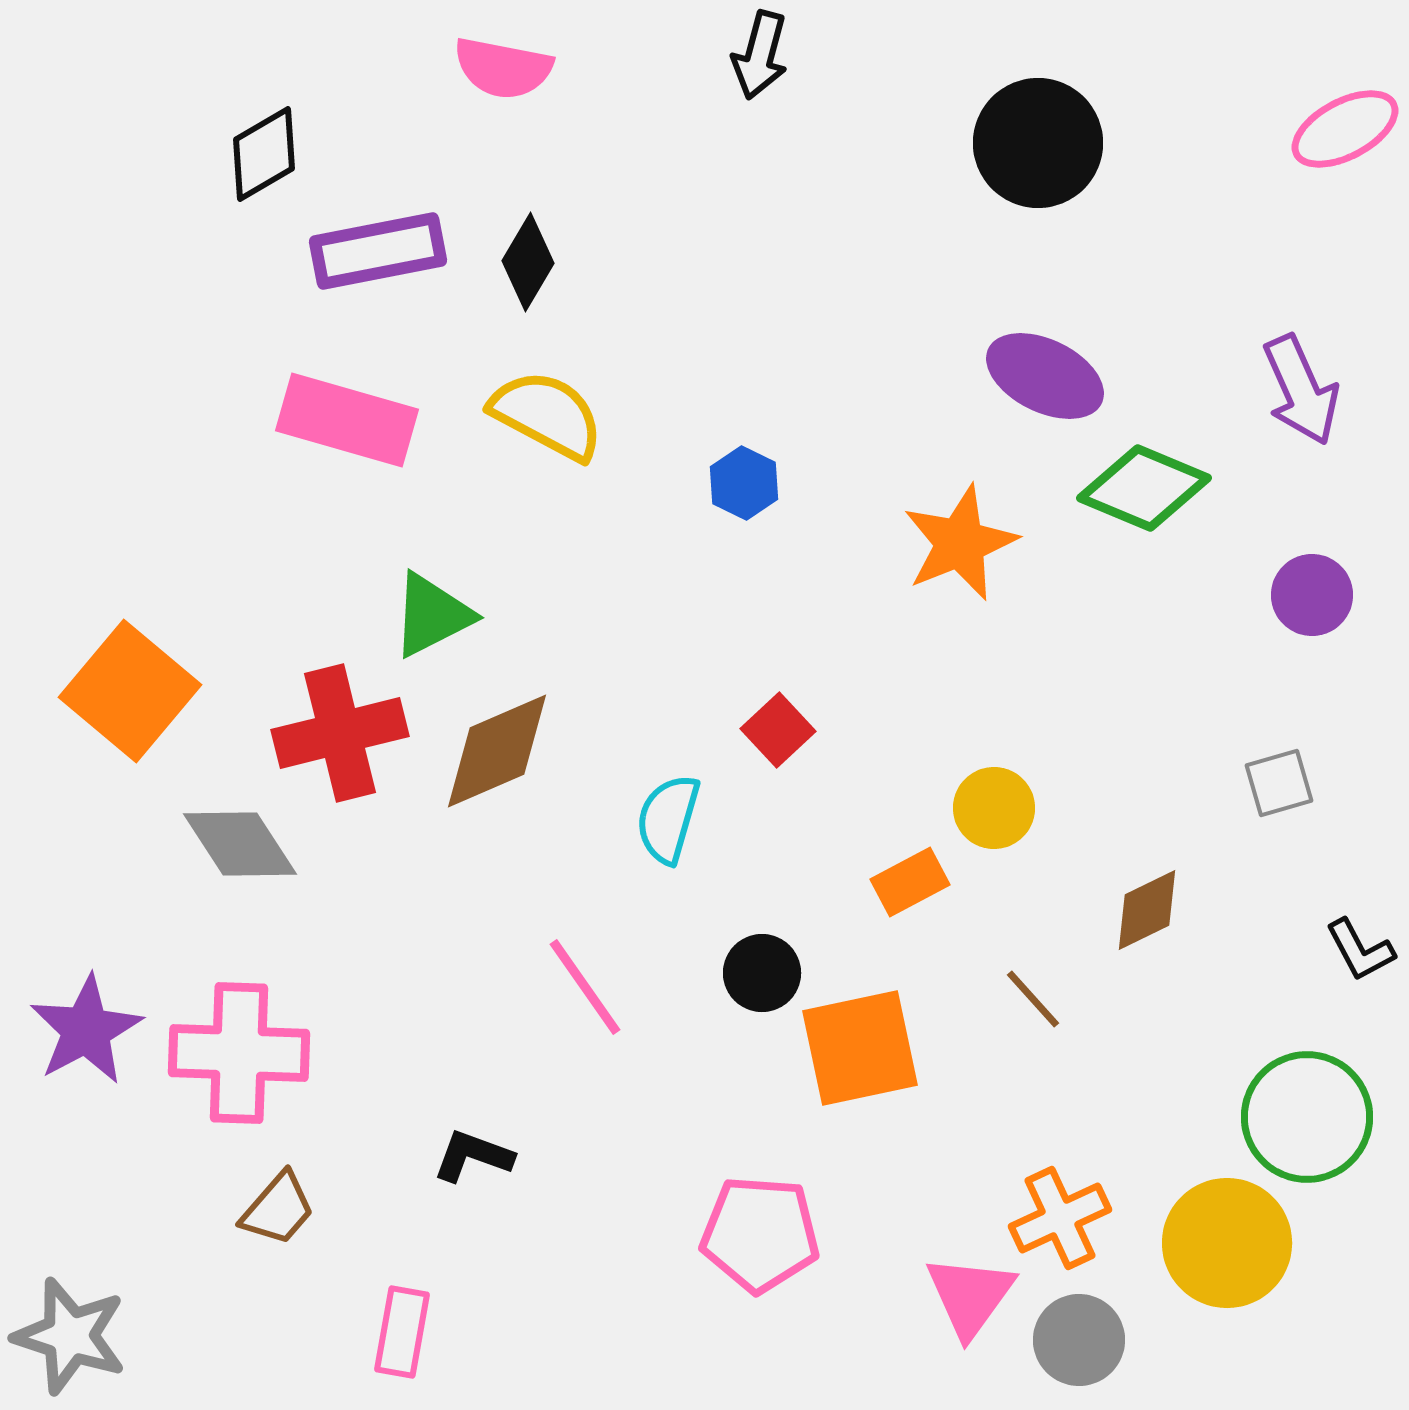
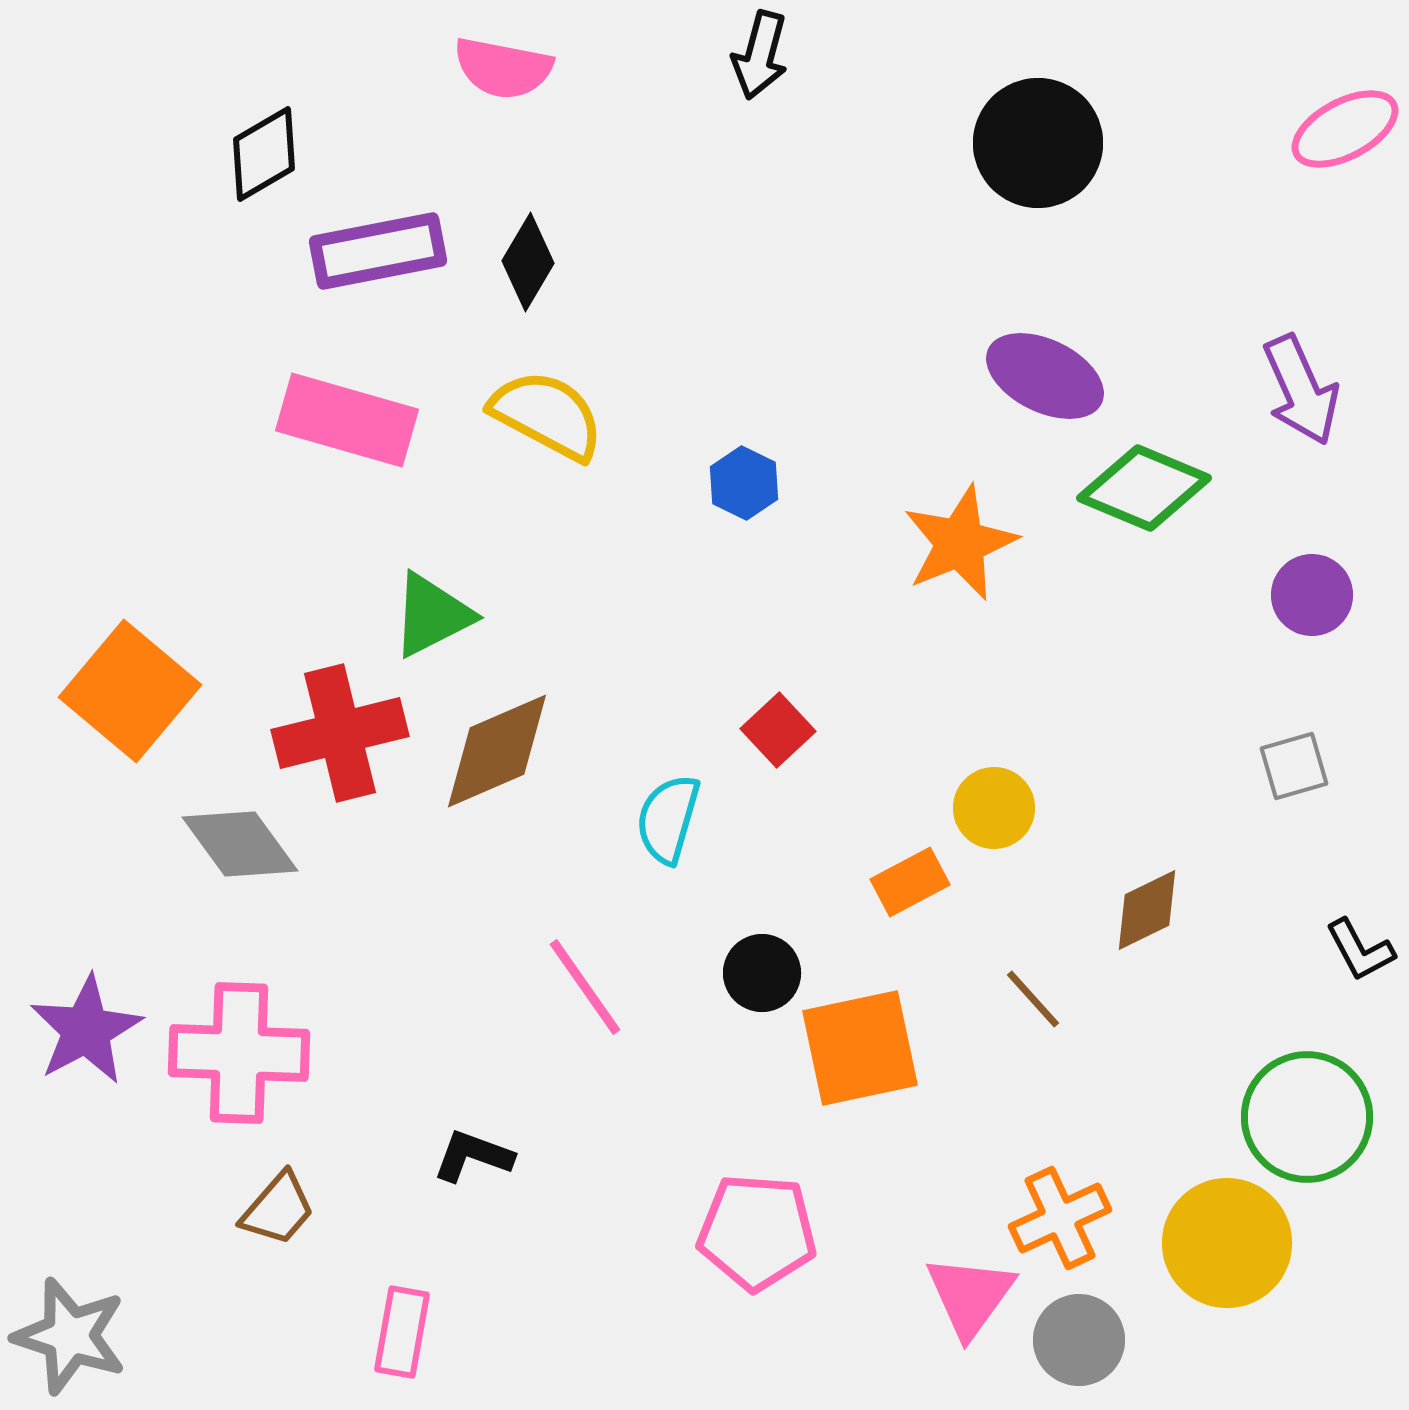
gray square at (1279, 783): moved 15 px right, 17 px up
gray diamond at (240, 844): rotated 3 degrees counterclockwise
pink pentagon at (760, 1234): moved 3 px left, 2 px up
